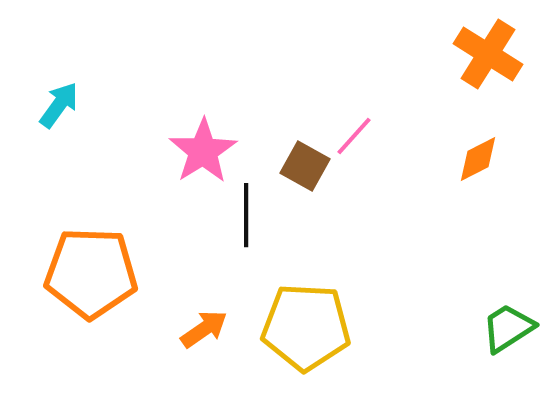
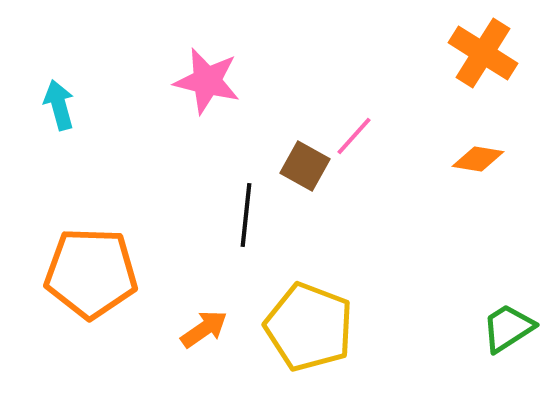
orange cross: moved 5 px left, 1 px up
cyan arrow: rotated 51 degrees counterclockwise
pink star: moved 4 px right, 70 px up; rotated 26 degrees counterclockwise
orange diamond: rotated 36 degrees clockwise
black line: rotated 6 degrees clockwise
yellow pentagon: moved 3 px right; rotated 18 degrees clockwise
